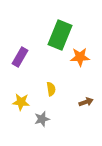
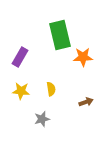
green rectangle: rotated 36 degrees counterclockwise
orange star: moved 3 px right
yellow star: moved 11 px up
